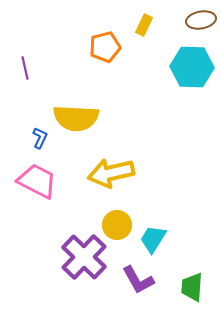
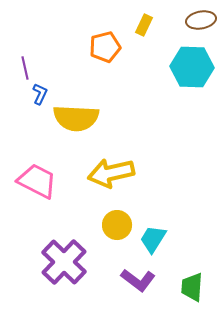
blue L-shape: moved 44 px up
purple cross: moved 20 px left, 5 px down
purple L-shape: rotated 24 degrees counterclockwise
